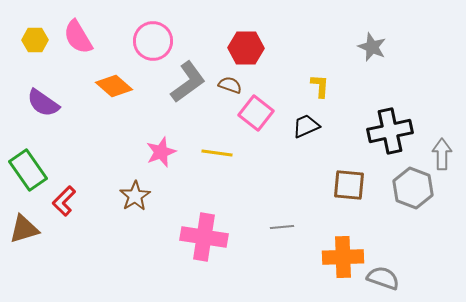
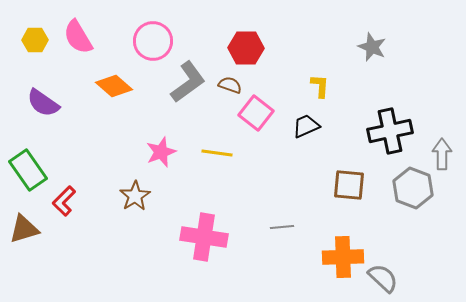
gray semicircle: rotated 24 degrees clockwise
